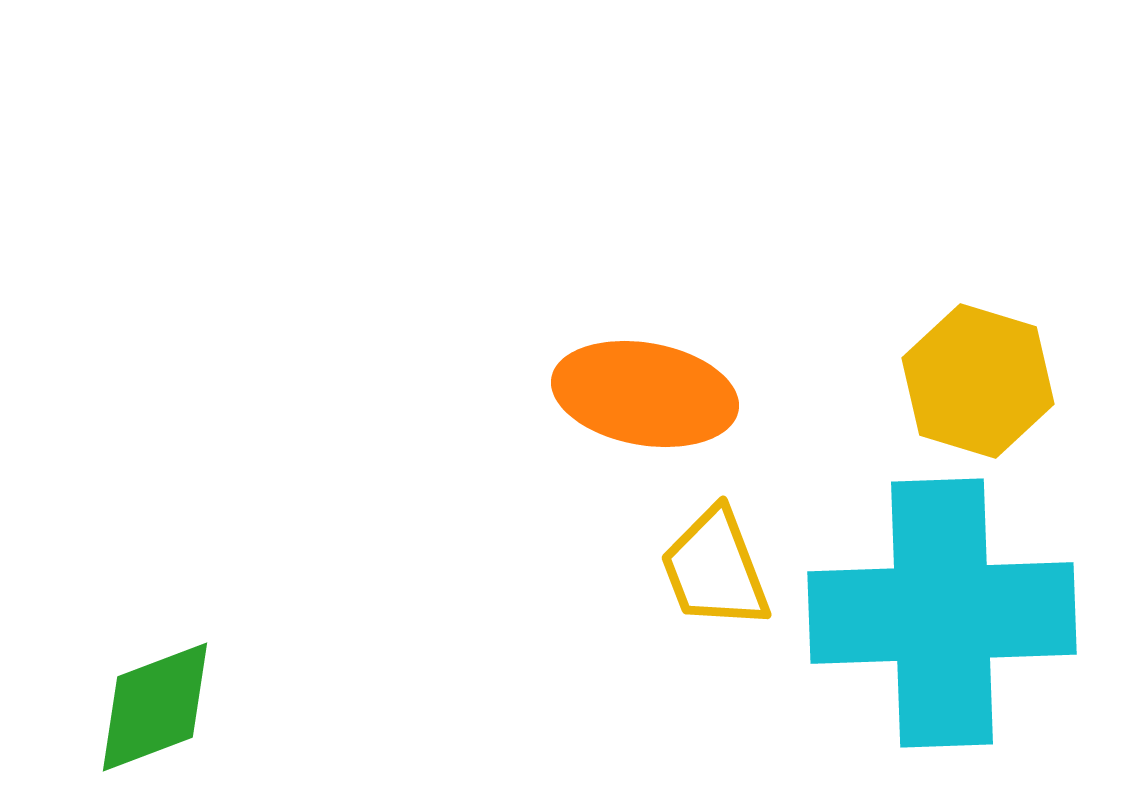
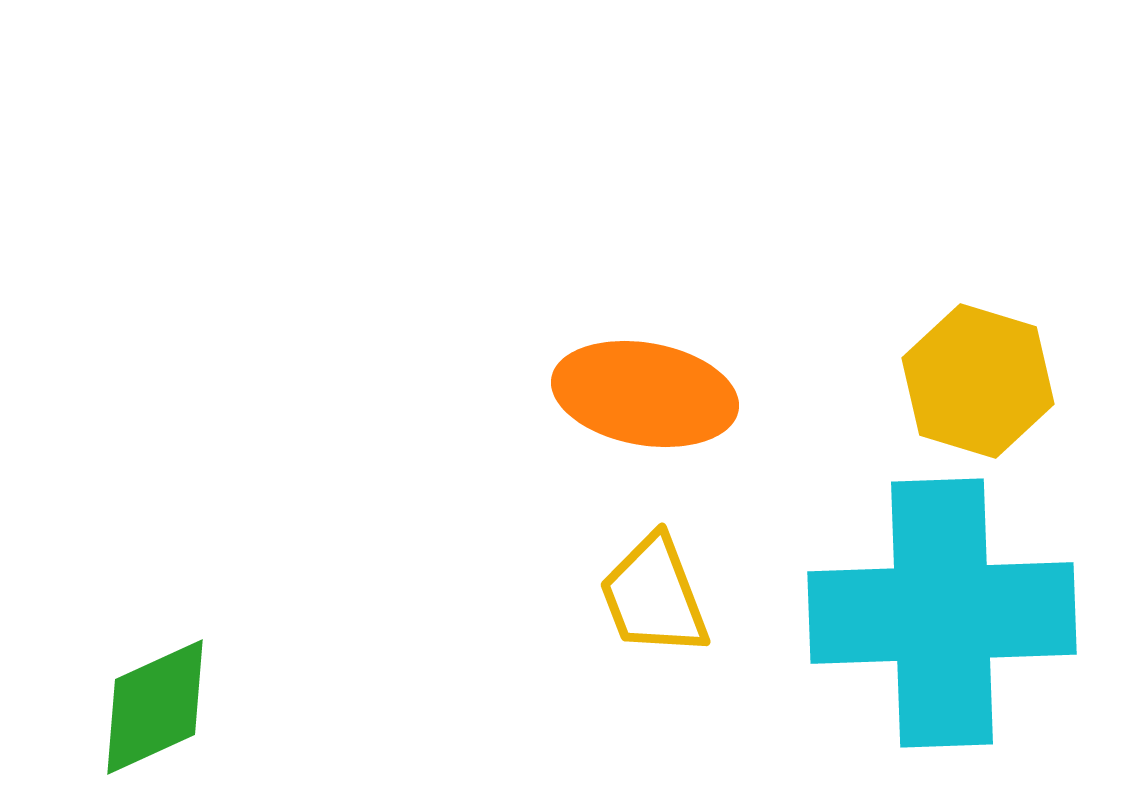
yellow trapezoid: moved 61 px left, 27 px down
green diamond: rotated 4 degrees counterclockwise
